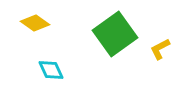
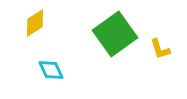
yellow diamond: rotated 68 degrees counterclockwise
yellow L-shape: rotated 80 degrees counterclockwise
